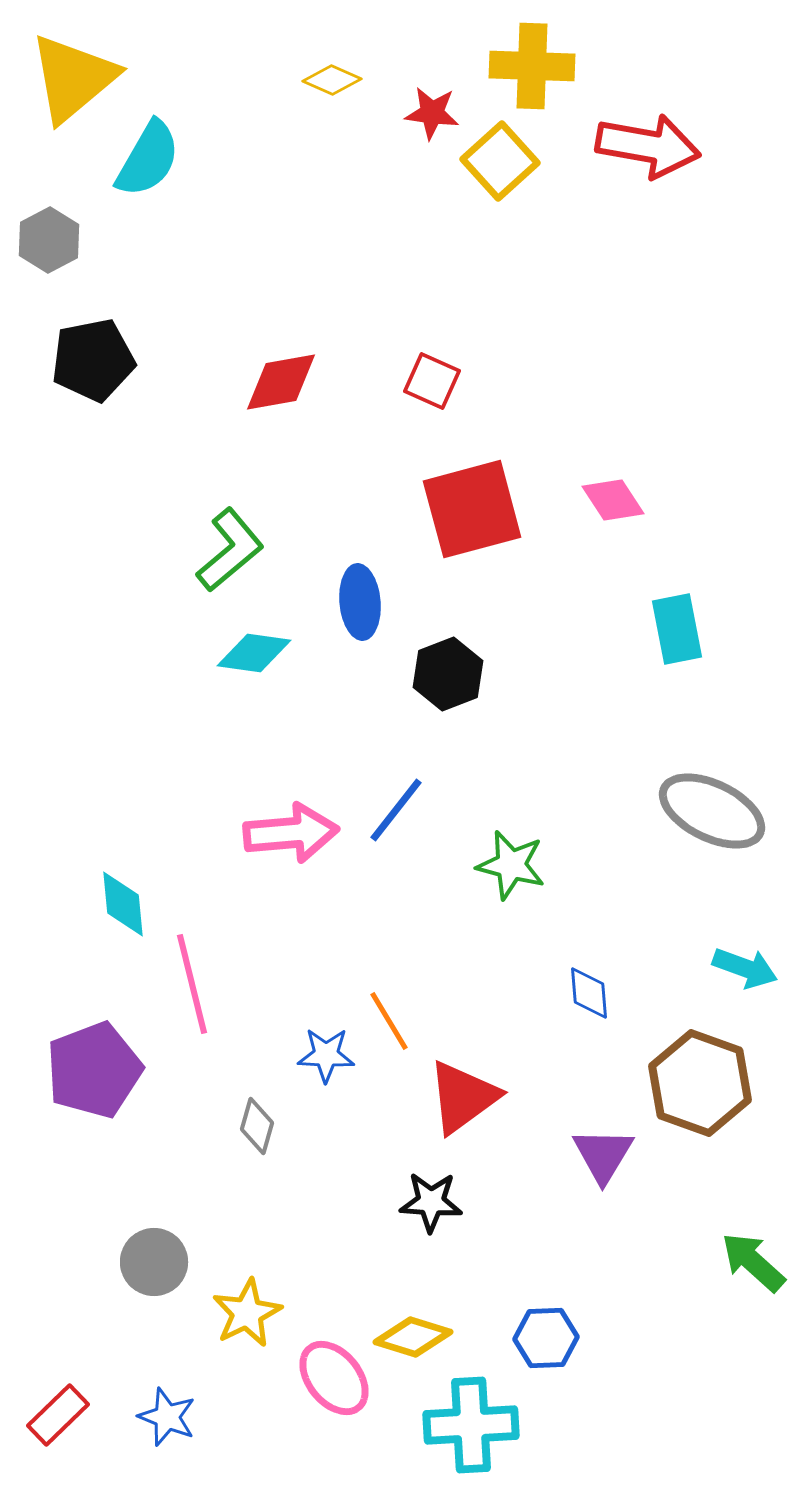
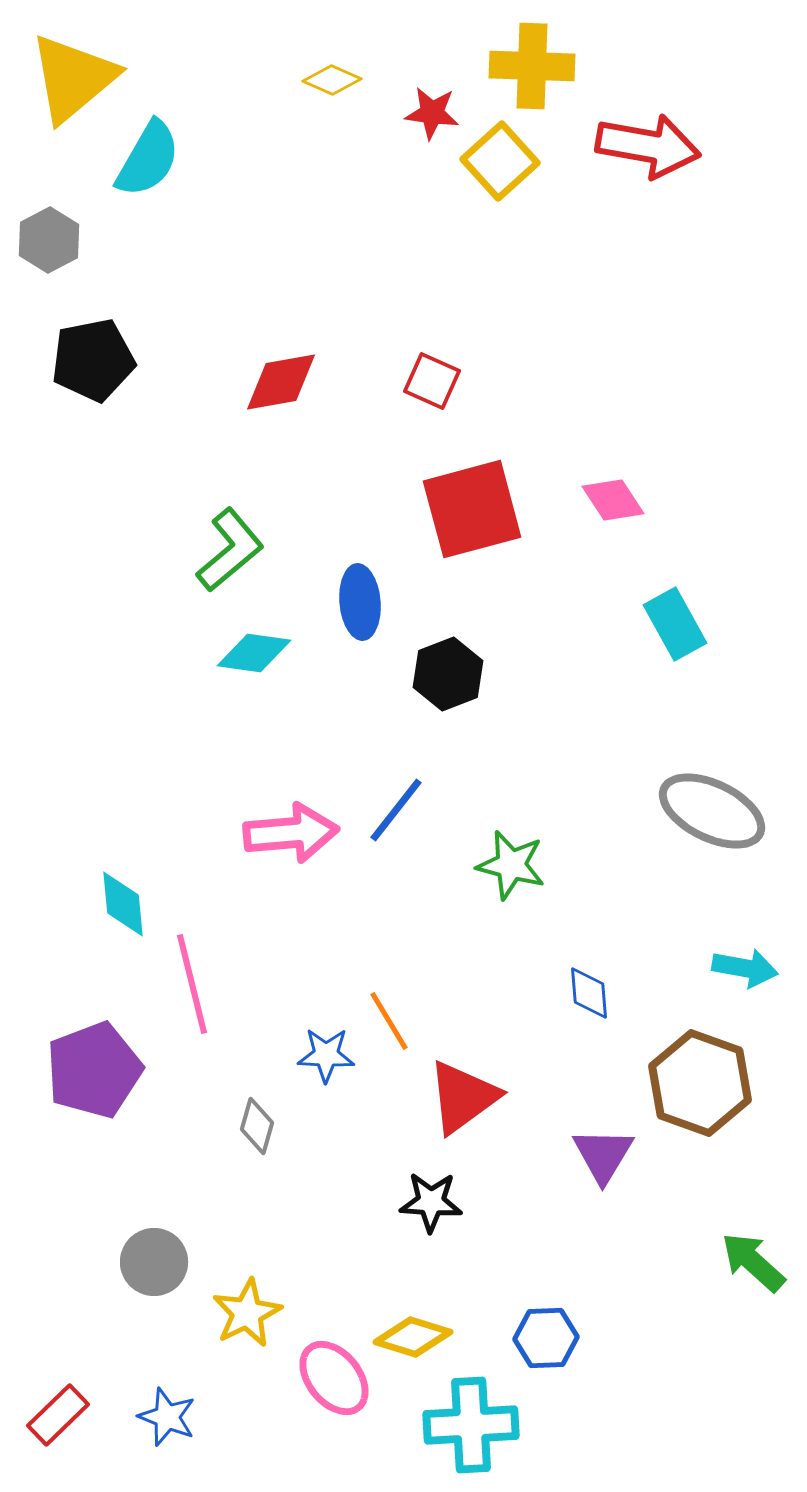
cyan rectangle at (677, 629): moved 2 px left, 5 px up; rotated 18 degrees counterclockwise
cyan arrow at (745, 968): rotated 10 degrees counterclockwise
